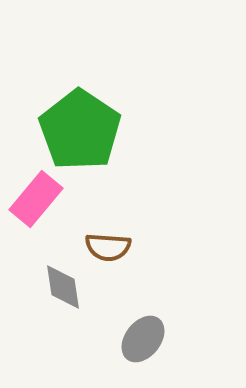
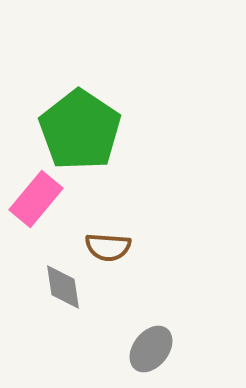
gray ellipse: moved 8 px right, 10 px down
